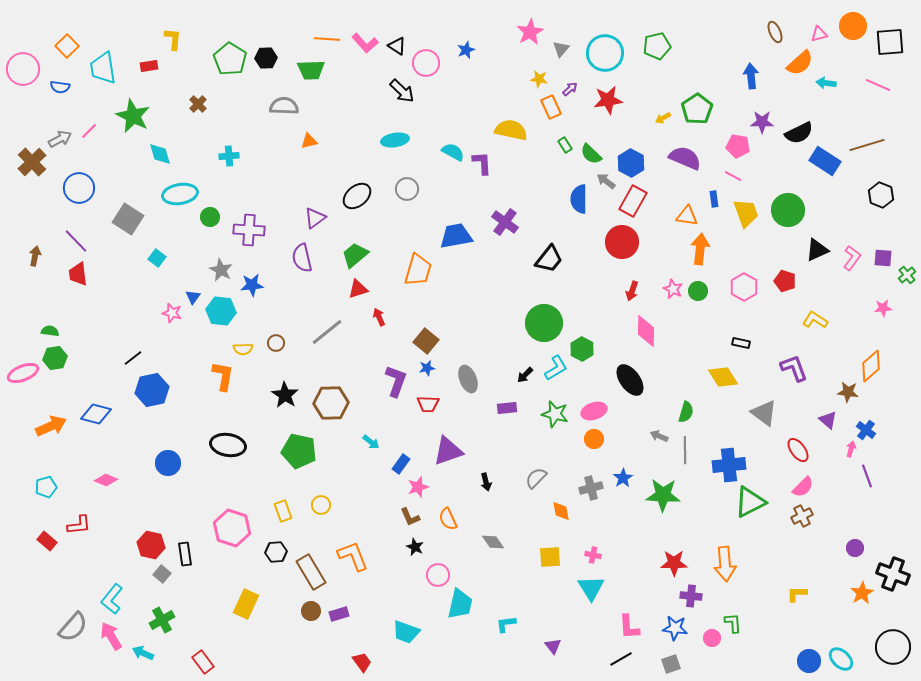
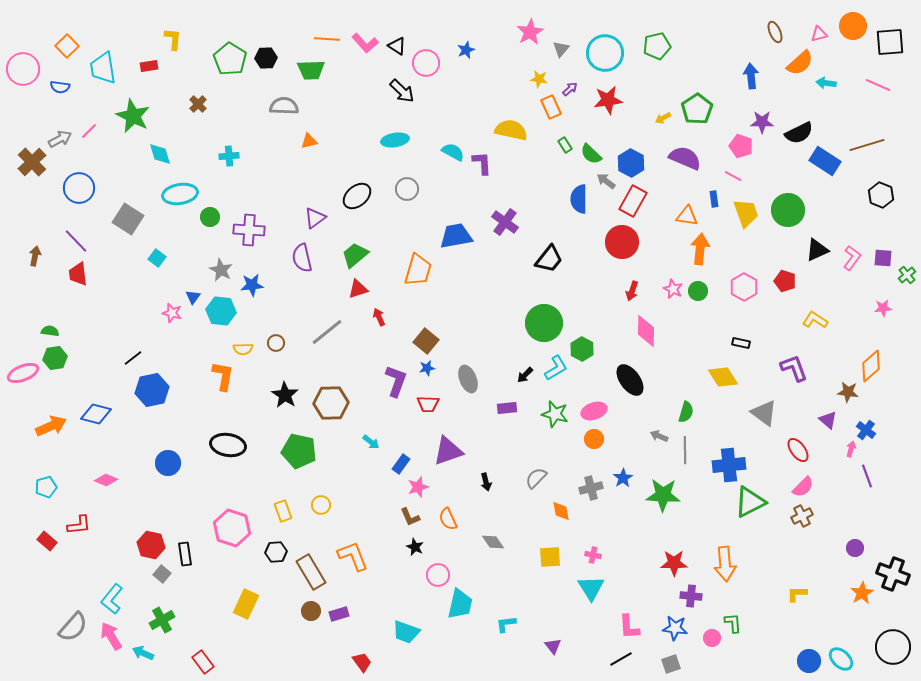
pink pentagon at (738, 146): moved 3 px right; rotated 10 degrees clockwise
